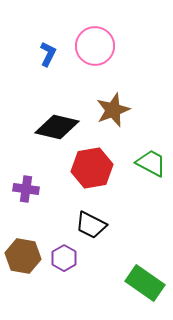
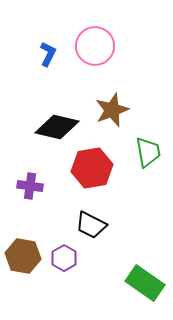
brown star: moved 1 px left
green trapezoid: moved 3 px left, 11 px up; rotated 52 degrees clockwise
purple cross: moved 4 px right, 3 px up
